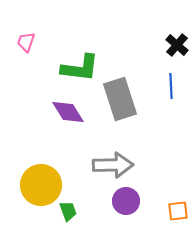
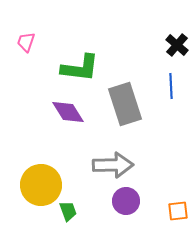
gray rectangle: moved 5 px right, 5 px down
